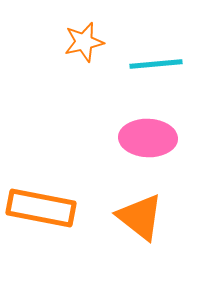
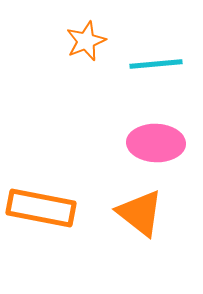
orange star: moved 2 px right, 1 px up; rotated 9 degrees counterclockwise
pink ellipse: moved 8 px right, 5 px down
orange triangle: moved 4 px up
